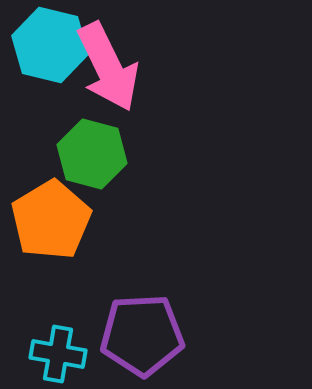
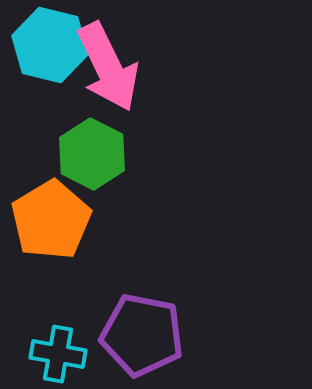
green hexagon: rotated 12 degrees clockwise
purple pentagon: rotated 14 degrees clockwise
